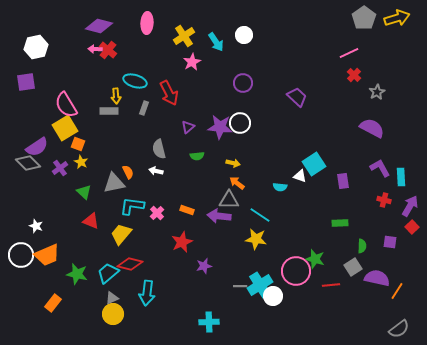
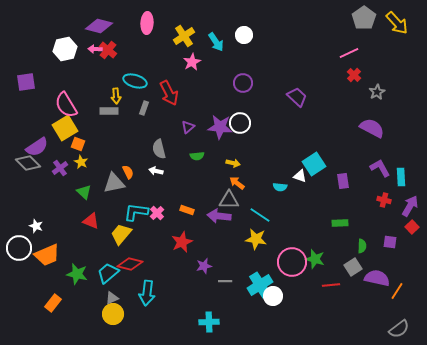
yellow arrow at (397, 18): moved 5 px down; rotated 65 degrees clockwise
white hexagon at (36, 47): moved 29 px right, 2 px down
cyan L-shape at (132, 206): moved 4 px right, 6 px down
white circle at (21, 255): moved 2 px left, 7 px up
pink circle at (296, 271): moved 4 px left, 9 px up
gray line at (240, 286): moved 15 px left, 5 px up
